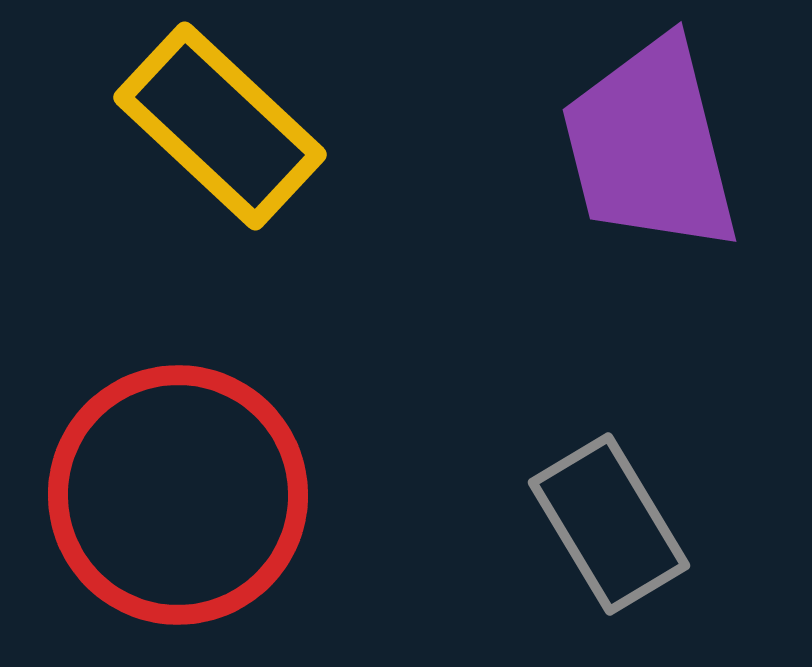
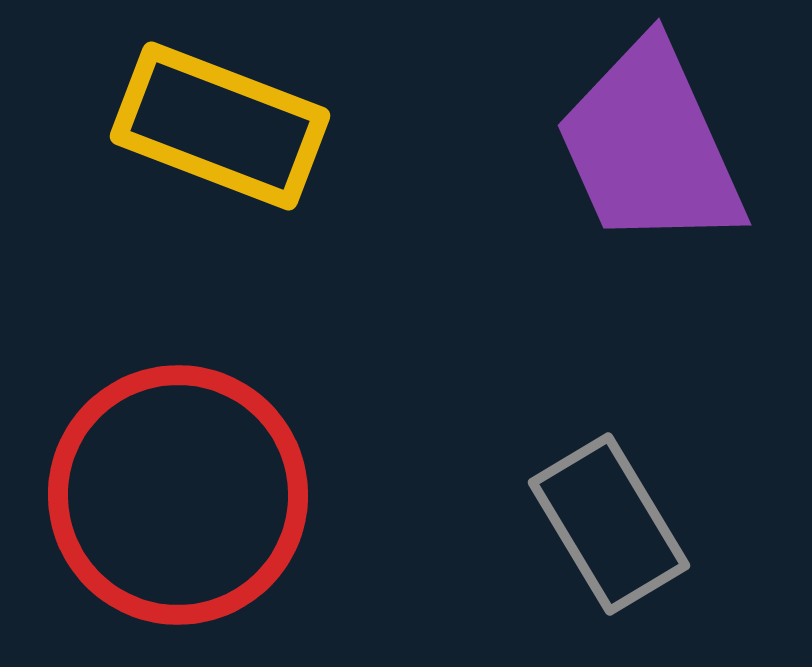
yellow rectangle: rotated 22 degrees counterclockwise
purple trapezoid: rotated 10 degrees counterclockwise
